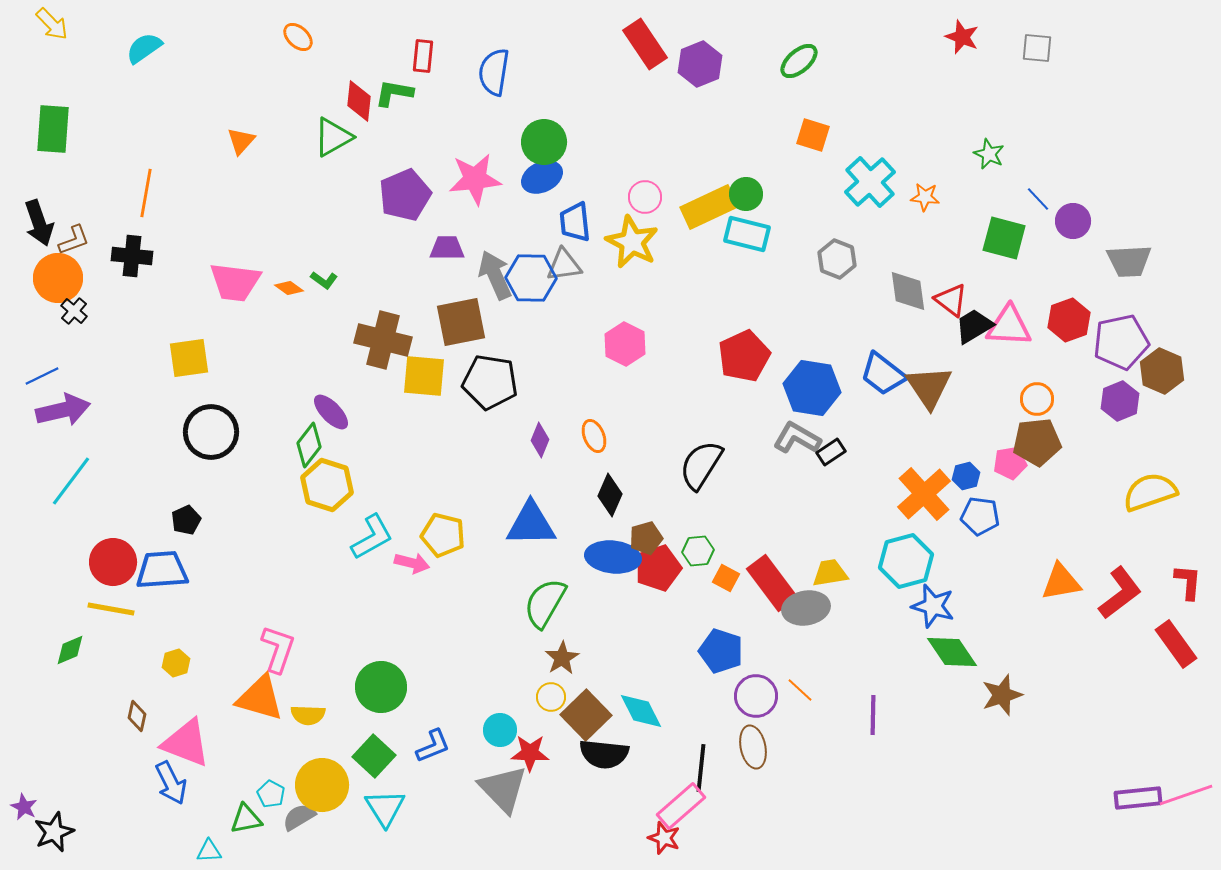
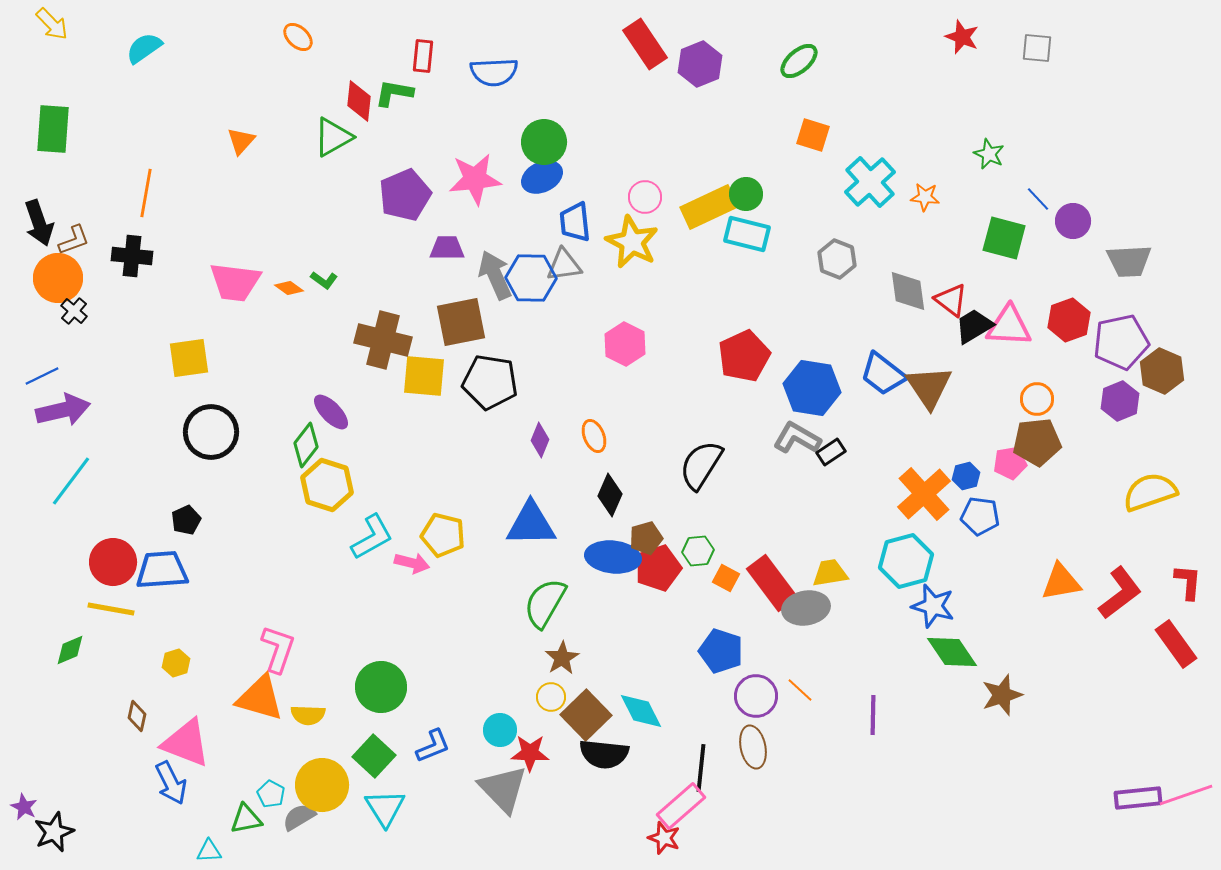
blue semicircle at (494, 72): rotated 102 degrees counterclockwise
green diamond at (309, 445): moved 3 px left
